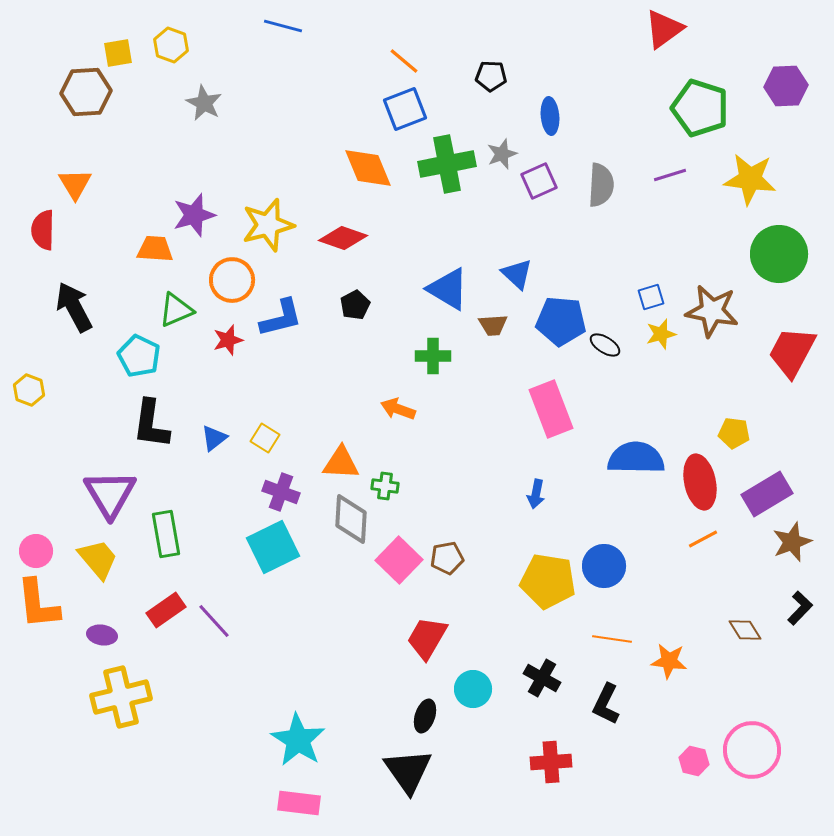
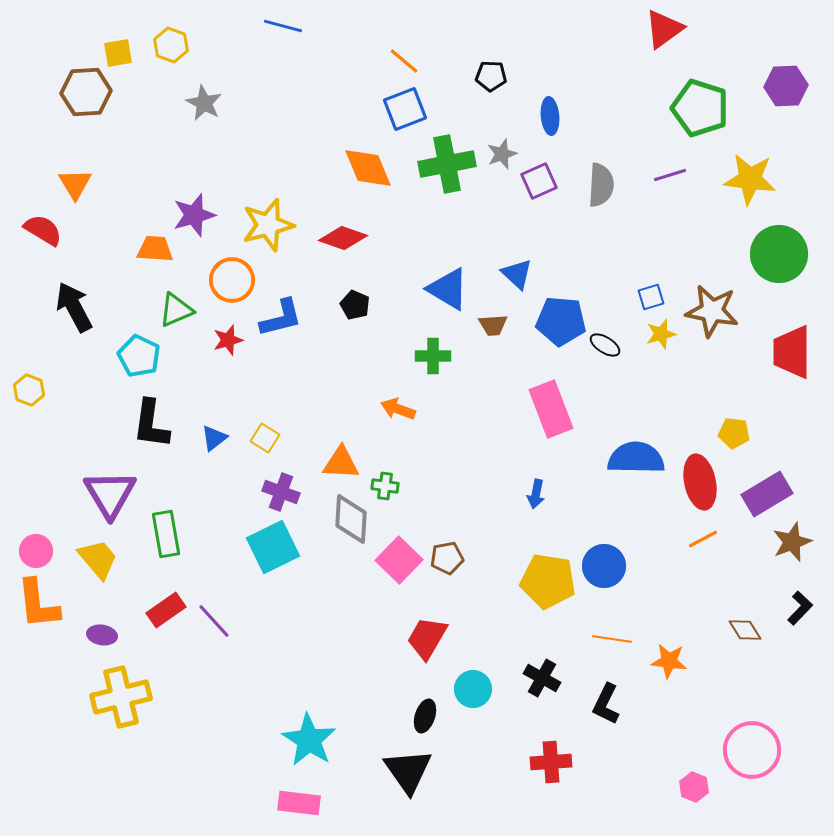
red semicircle at (43, 230): rotated 120 degrees clockwise
black pentagon at (355, 305): rotated 20 degrees counterclockwise
red trapezoid at (792, 352): rotated 28 degrees counterclockwise
cyan star at (298, 740): moved 11 px right
pink hexagon at (694, 761): moved 26 px down; rotated 8 degrees clockwise
